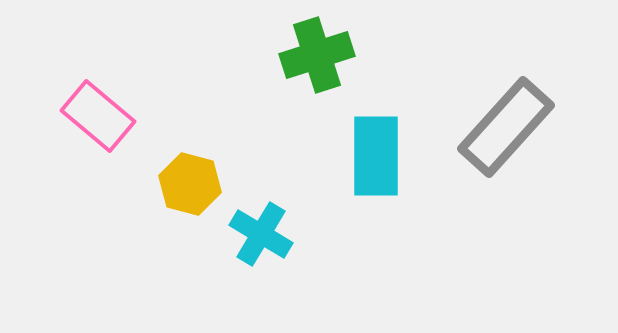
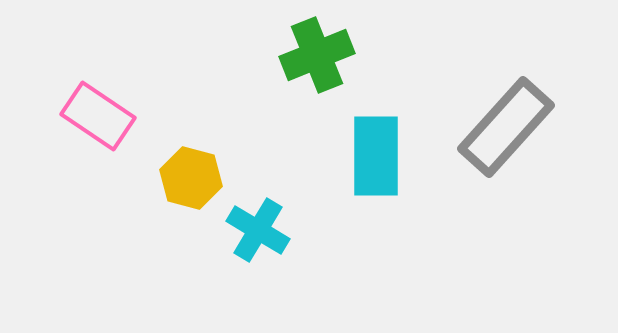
green cross: rotated 4 degrees counterclockwise
pink rectangle: rotated 6 degrees counterclockwise
yellow hexagon: moved 1 px right, 6 px up
cyan cross: moved 3 px left, 4 px up
